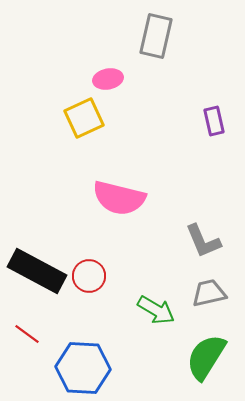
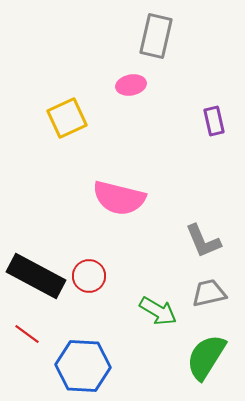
pink ellipse: moved 23 px right, 6 px down
yellow square: moved 17 px left
black rectangle: moved 1 px left, 5 px down
green arrow: moved 2 px right, 1 px down
blue hexagon: moved 2 px up
